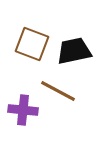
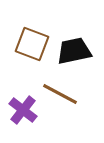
brown line: moved 2 px right, 3 px down
purple cross: rotated 32 degrees clockwise
